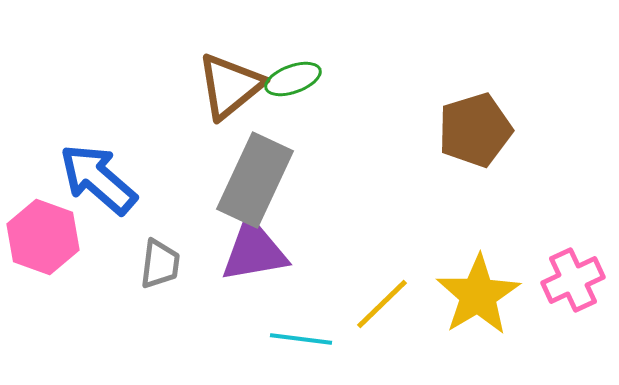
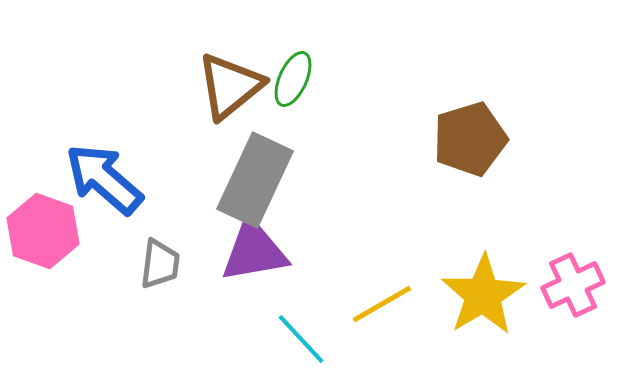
green ellipse: rotated 46 degrees counterclockwise
brown pentagon: moved 5 px left, 9 px down
blue arrow: moved 6 px right
pink hexagon: moved 6 px up
pink cross: moved 5 px down
yellow star: moved 5 px right
yellow line: rotated 14 degrees clockwise
cyan line: rotated 40 degrees clockwise
